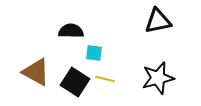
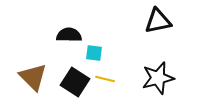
black semicircle: moved 2 px left, 4 px down
brown triangle: moved 3 px left, 5 px down; rotated 16 degrees clockwise
